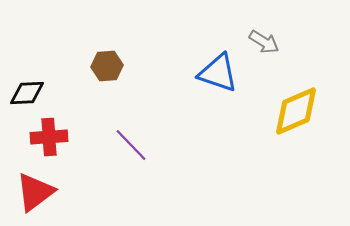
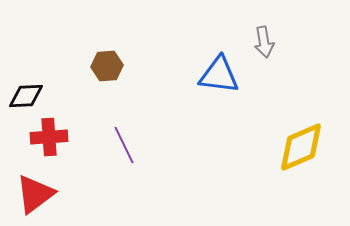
gray arrow: rotated 48 degrees clockwise
blue triangle: moved 1 px right, 2 px down; rotated 12 degrees counterclockwise
black diamond: moved 1 px left, 3 px down
yellow diamond: moved 5 px right, 36 px down
purple line: moved 7 px left; rotated 18 degrees clockwise
red triangle: moved 2 px down
